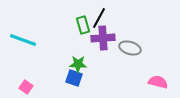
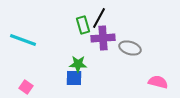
blue square: rotated 18 degrees counterclockwise
